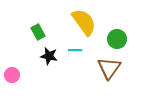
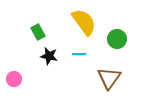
cyan line: moved 4 px right, 4 px down
brown triangle: moved 10 px down
pink circle: moved 2 px right, 4 px down
